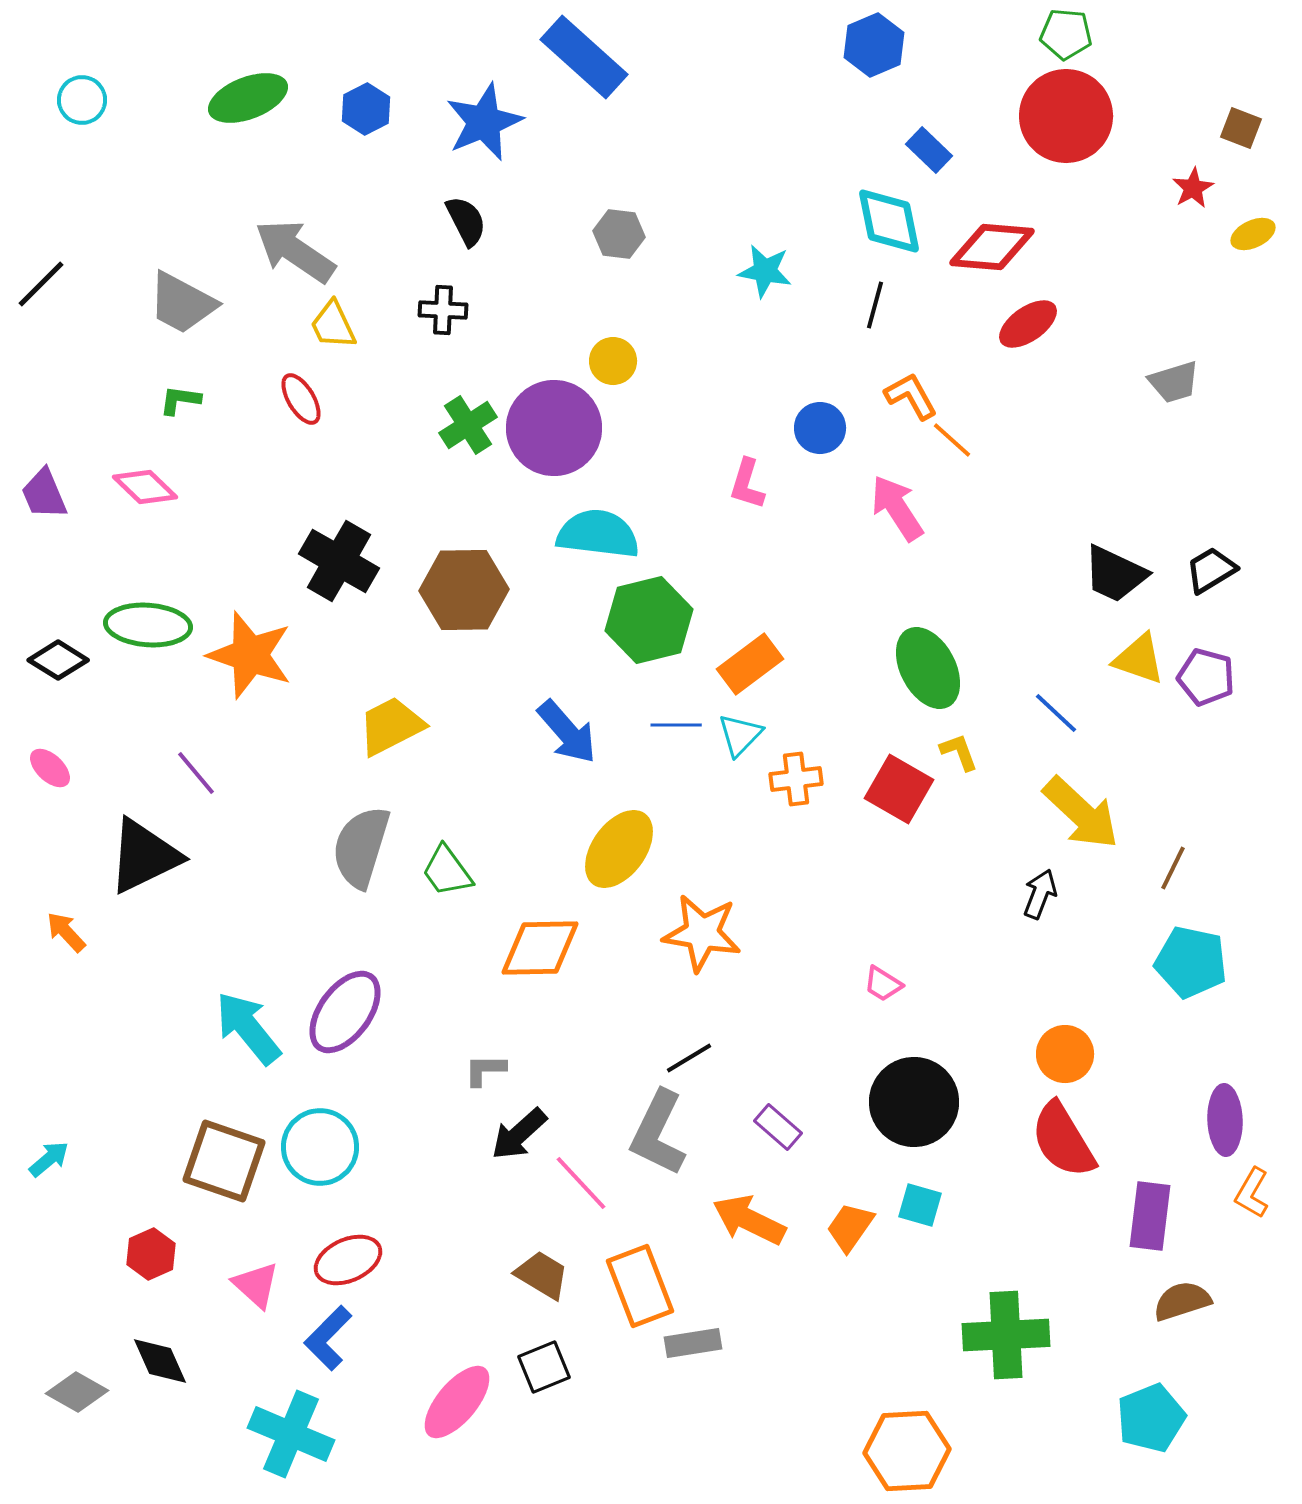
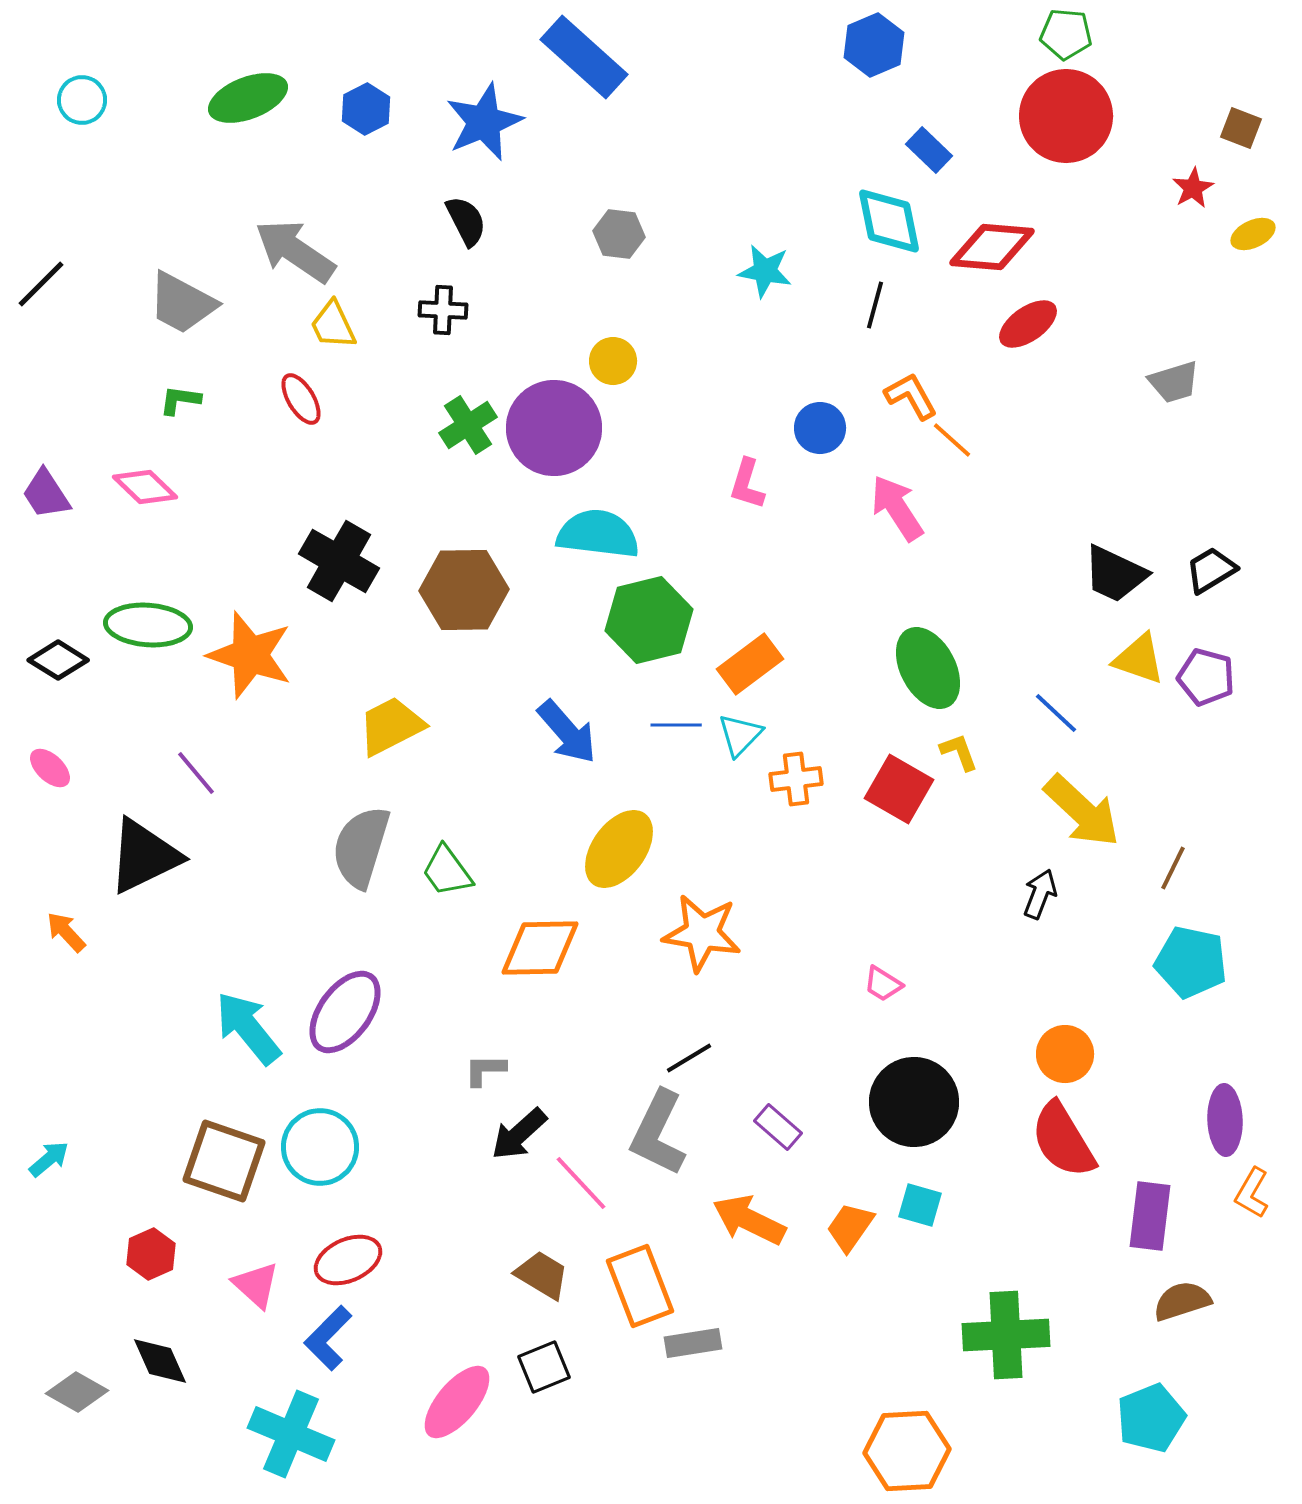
purple trapezoid at (44, 494): moved 2 px right; rotated 10 degrees counterclockwise
yellow arrow at (1081, 813): moved 1 px right, 2 px up
